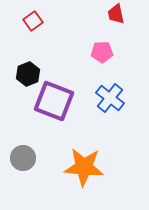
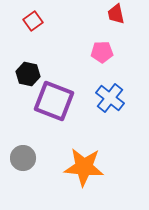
black hexagon: rotated 25 degrees counterclockwise
